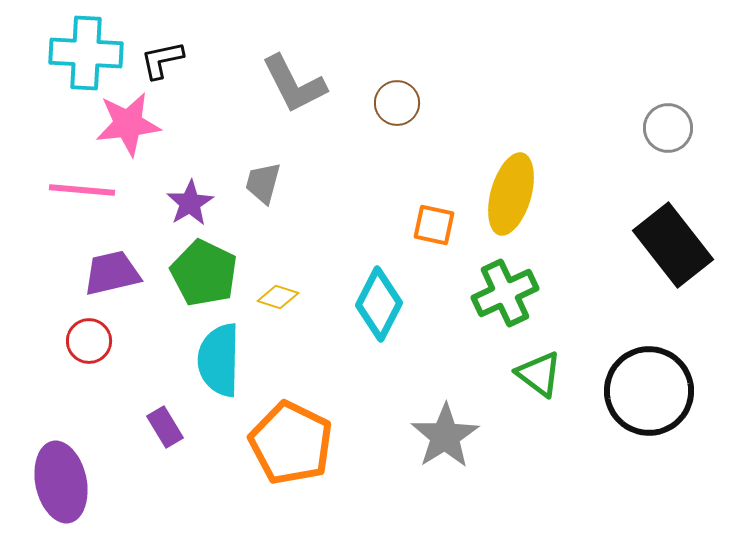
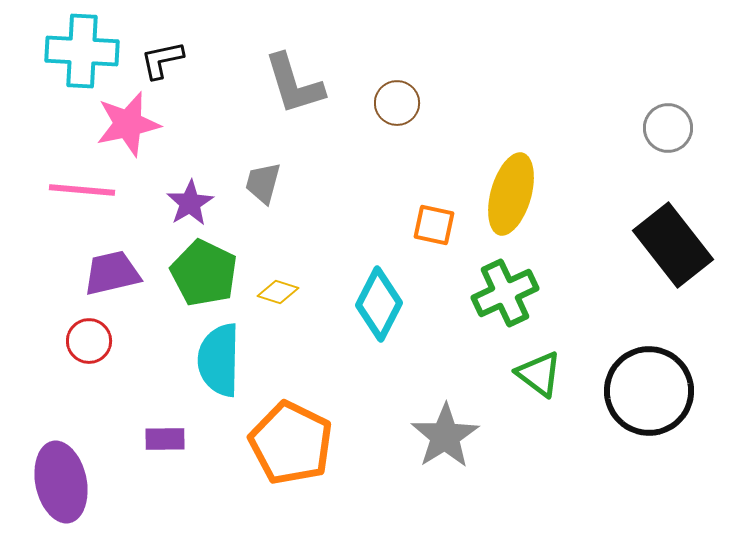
cyan cross: moved 4 px left, 2 px up
gray L-shape: rotated 10 degrees clockwise
pink star: rotated 6 degrees counterclockwise
yellow diamond: moved 5 px up
purple rectangle: moved 12 px down; rotated 60 degrees counterclockwise
